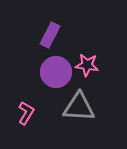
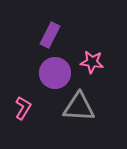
pink star: moved 5 px right, 3 px up
purple circle: moved 1 px left, 1 px down
pink L-shape: moved 3 px left, 5 px up
